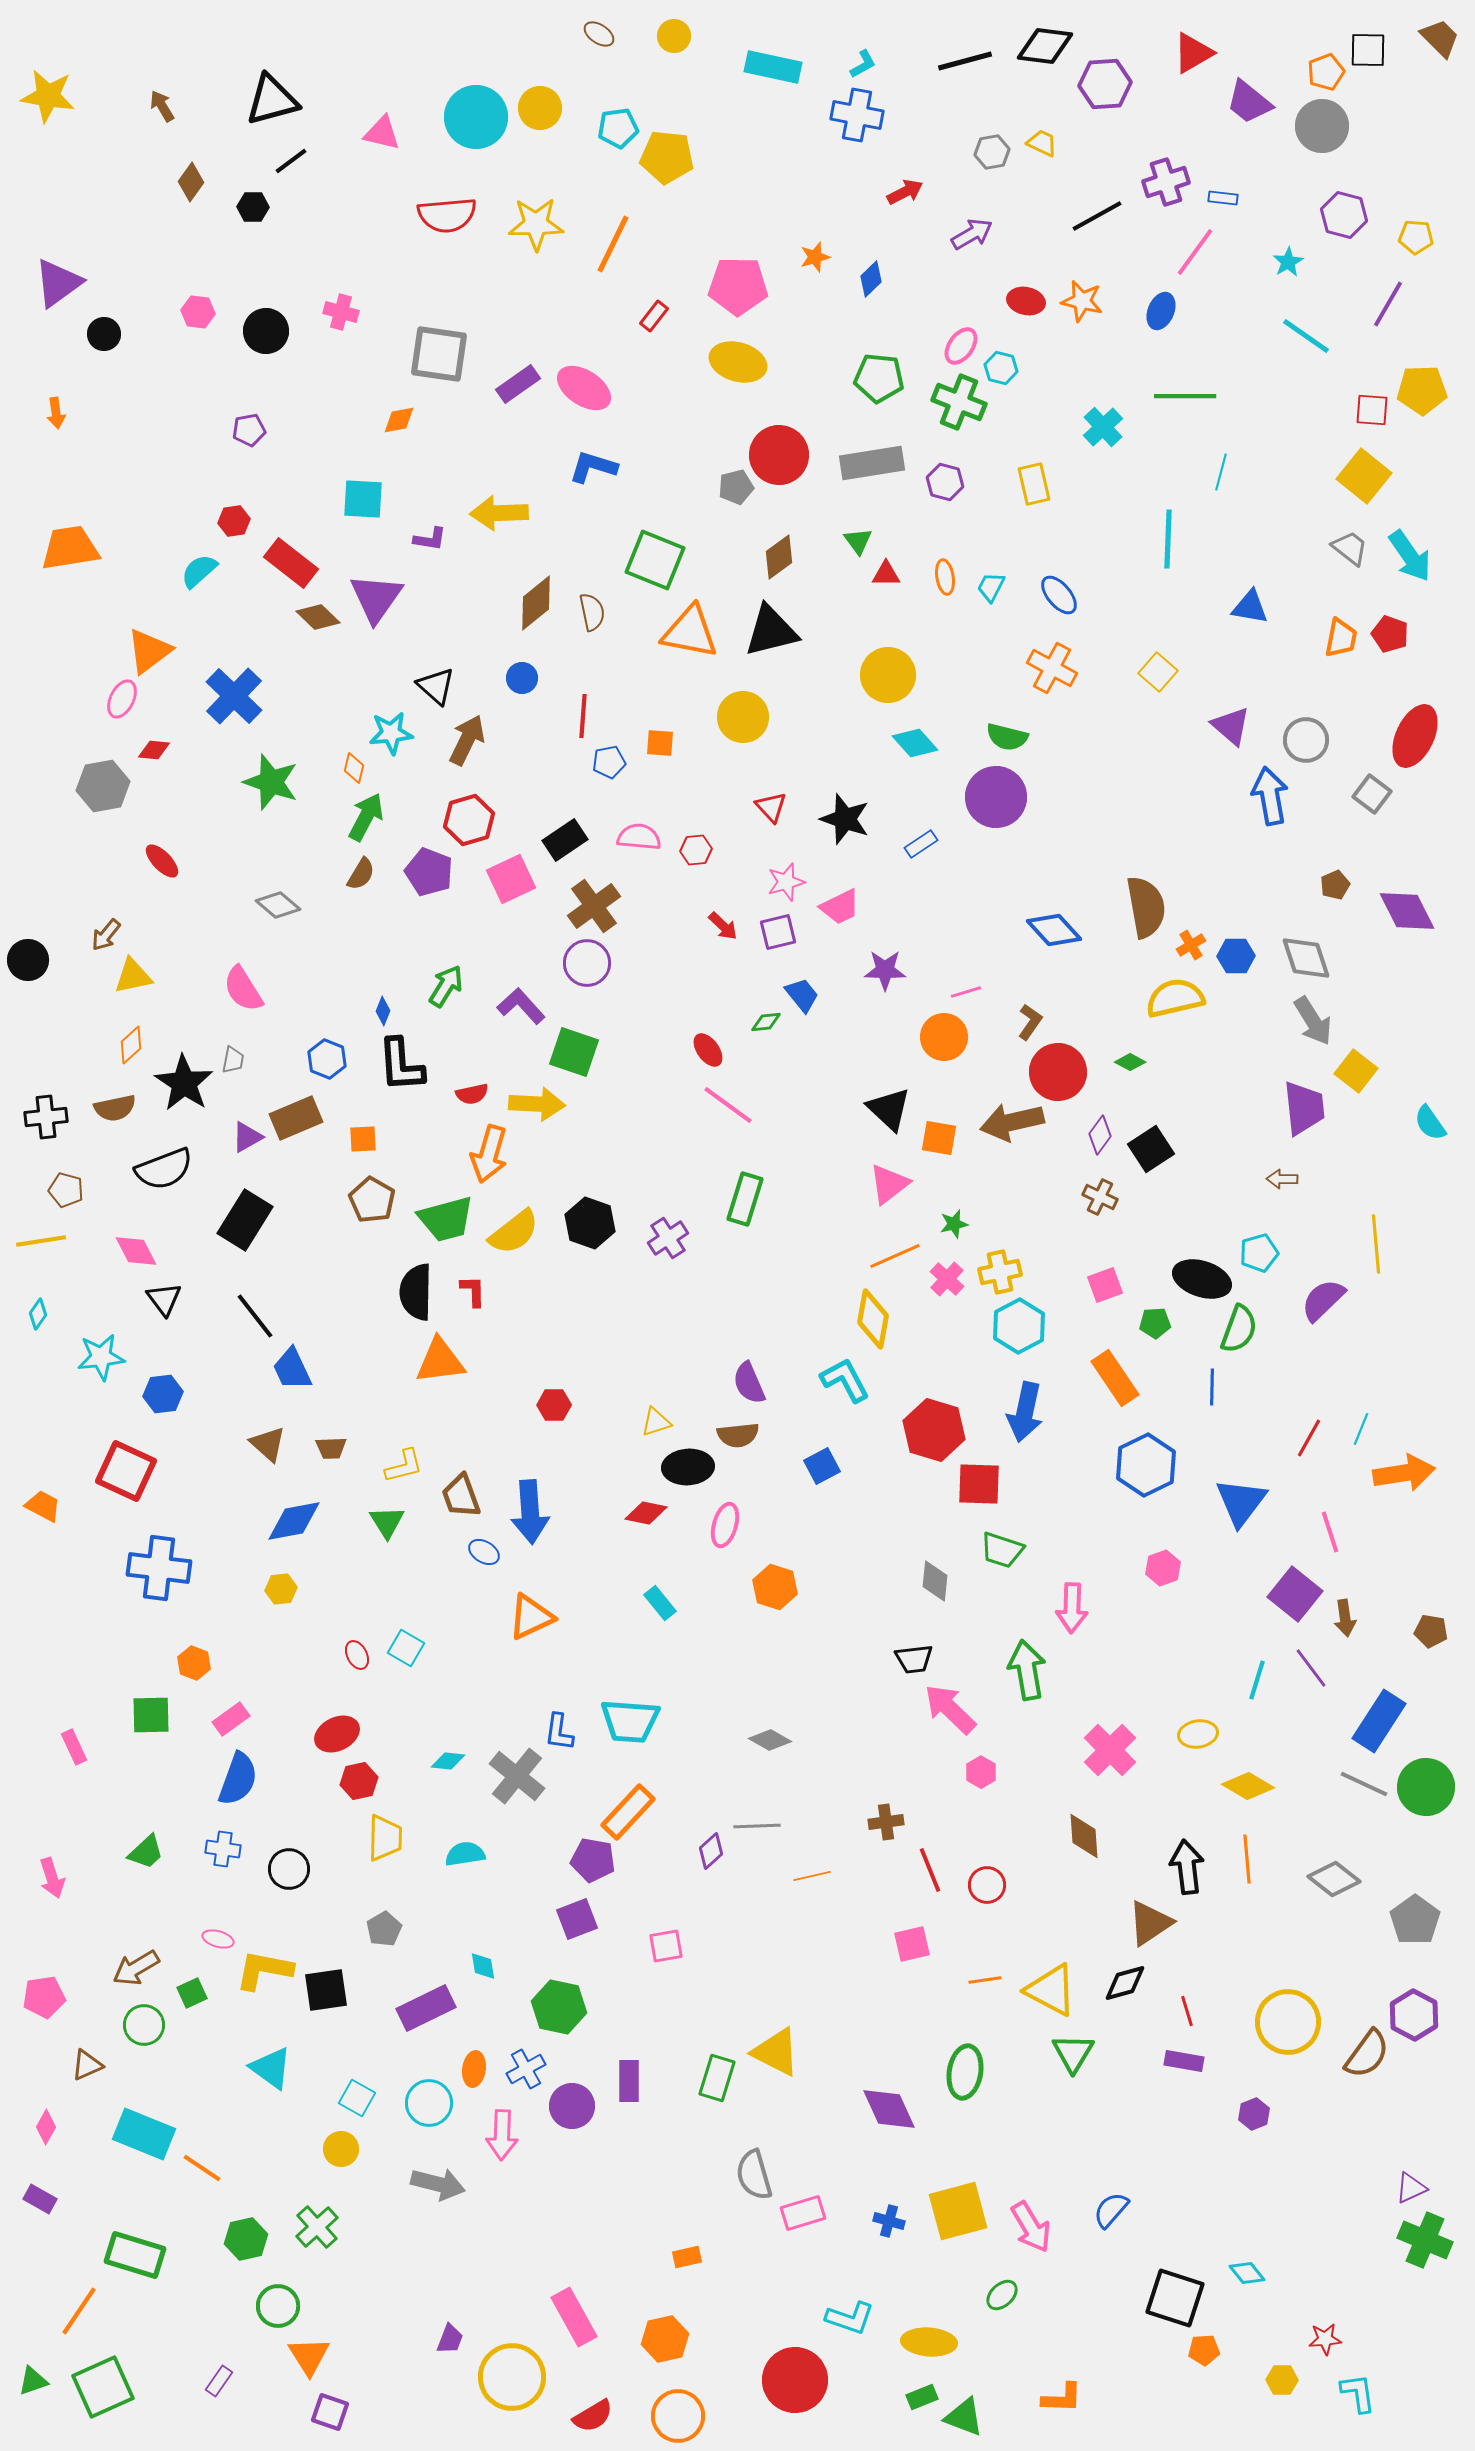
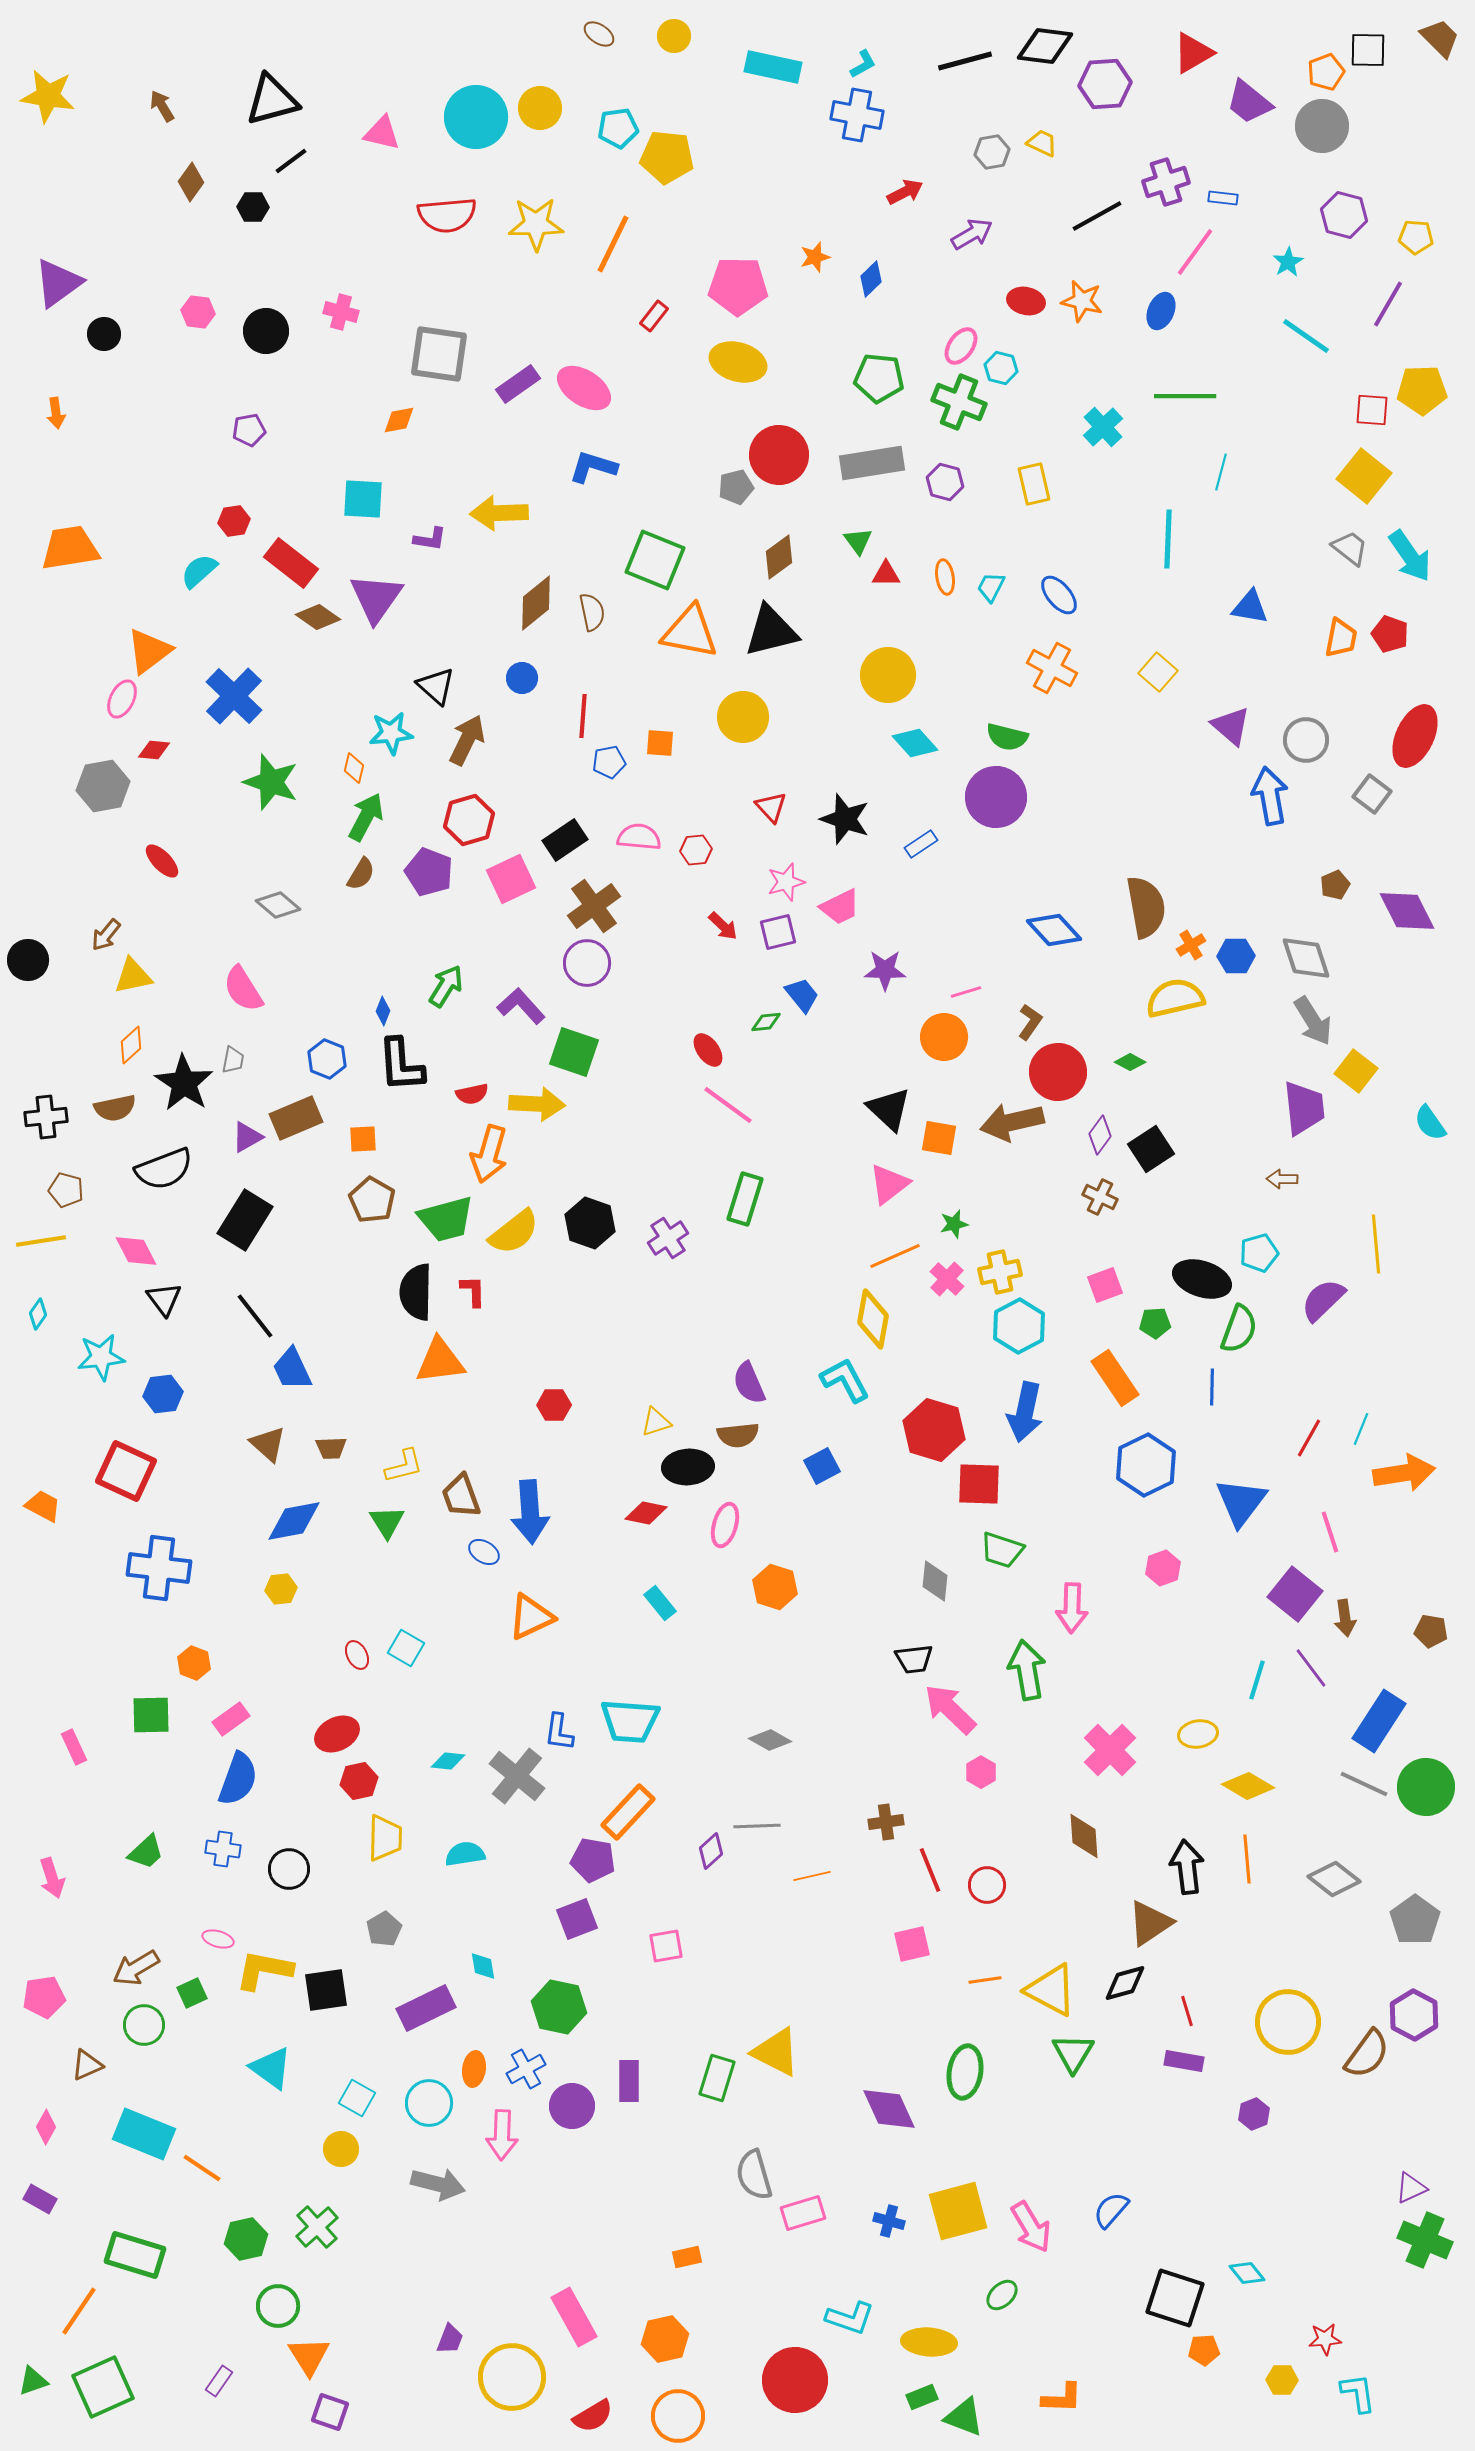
brown diamond at (318, 617): rotated 9 degrees counterclockwise
